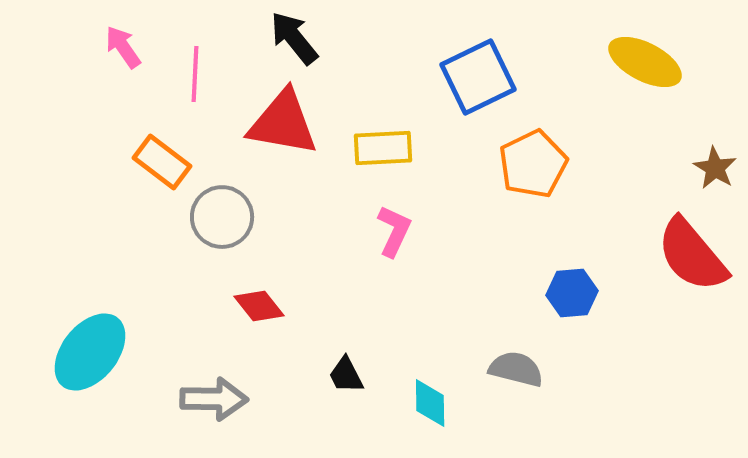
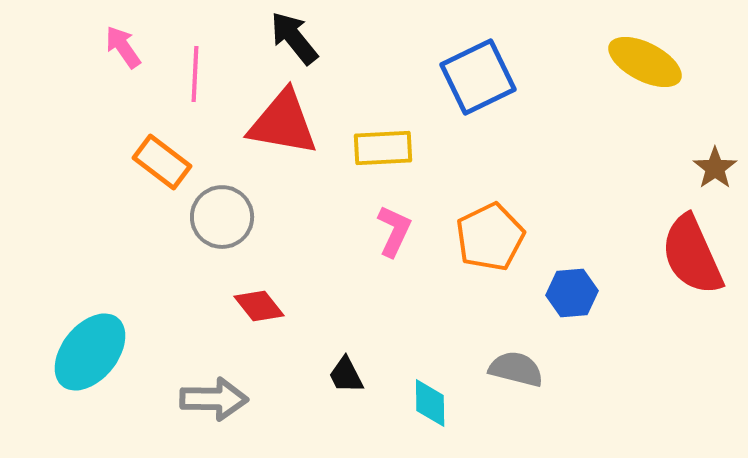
orange pentagon: moved 43 px left, 73 px down
brown star: rotated 6 degrees clockwise
red semicircle: rotated 16 degrees clockwise
